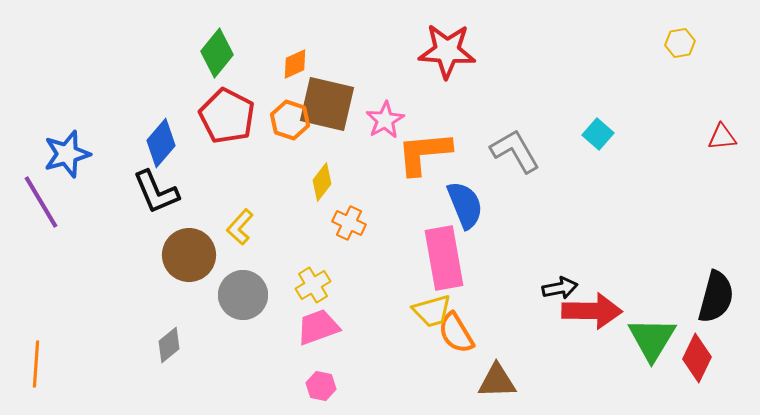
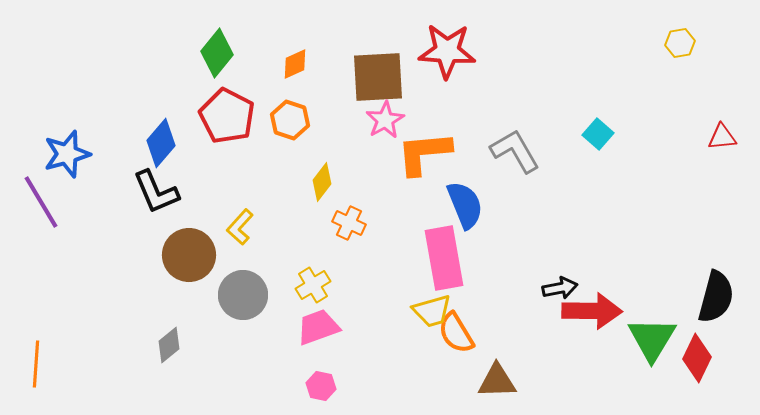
brown square: moved 51 px right, 27 px up; rotated 16 degrees counterclockwise
